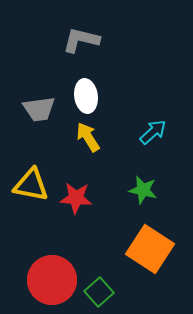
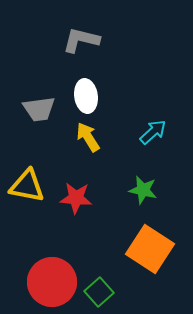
yellow triangle: moved 4 px left, 1 px down
red circle: moved 2 px down
